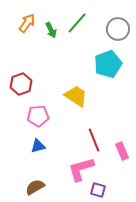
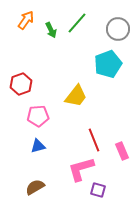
orange arrow: moved 1 px left, 3 px up
yellow trapezoid: rotated 95 degrees clockwise
